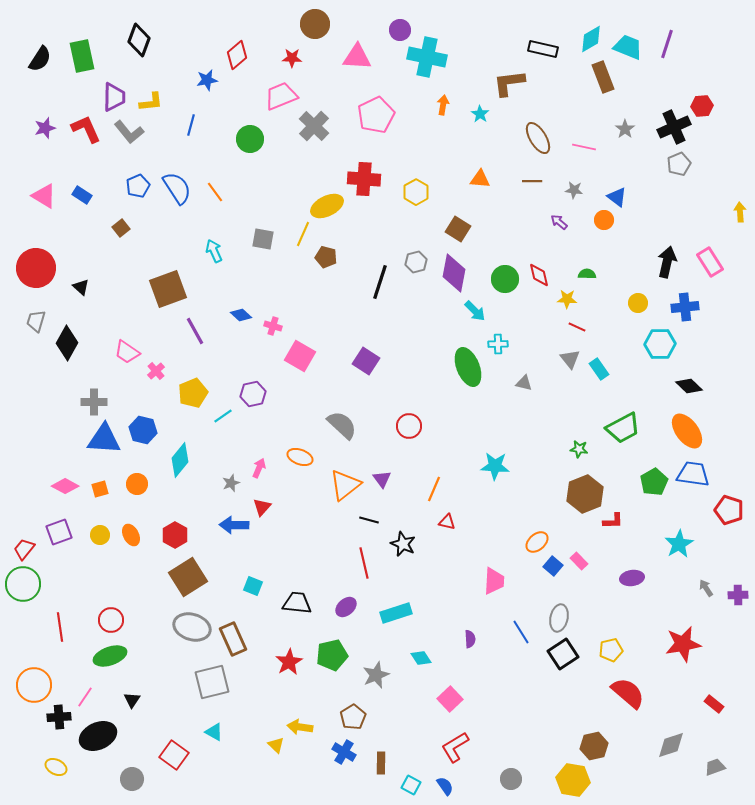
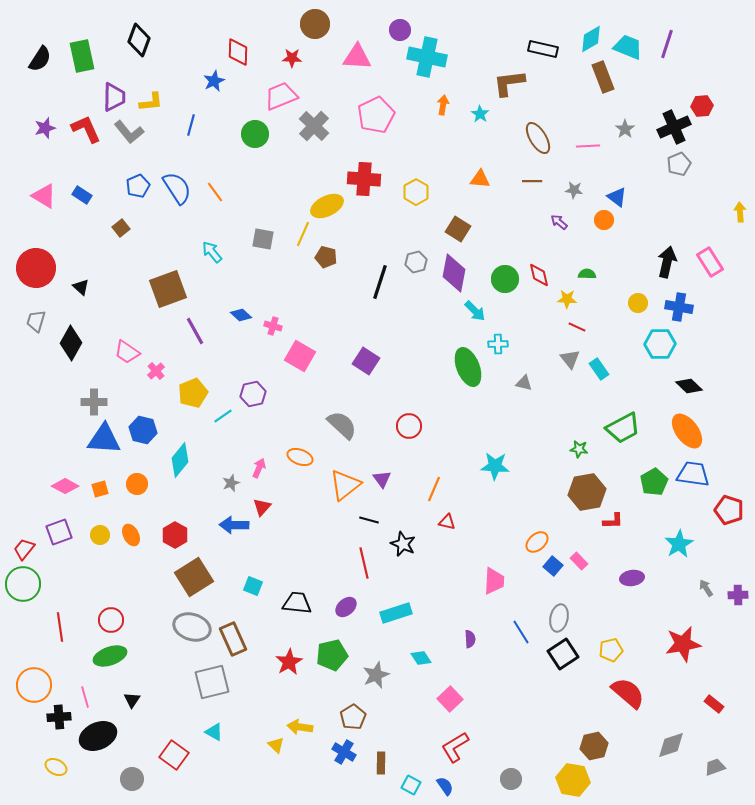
red diamond at (237, 55): moved 1 px right, 3 px up; rotated 48 degrees counterclockwise
blue star at (207, 80): moved 7 px right, 1 px down; rotated 15 degrees counterclockwise
green circle at (250, 139): moved 5 px right, 5 px up
pink line at (584, 147): moved 4 px right, 1 px up; rotated 15 degrees counterclockwise
cyan arrow at (214, 251): moved 2 px left, 1 px down; rotated 15 degrees counterclockwise
blue cross at (685, 307): moved 6 px left; rotated 16 degrees clockwise
black diamond at (67, 343): moved 4 px right
brown hexagon at (585, 494): moved 2 px right, 2 px up; rotated 12 degrees clockwise
brown square at (188, 577): moved 6 px right
pink line at (85, 697): rotated 50 degrees counterclockwise
